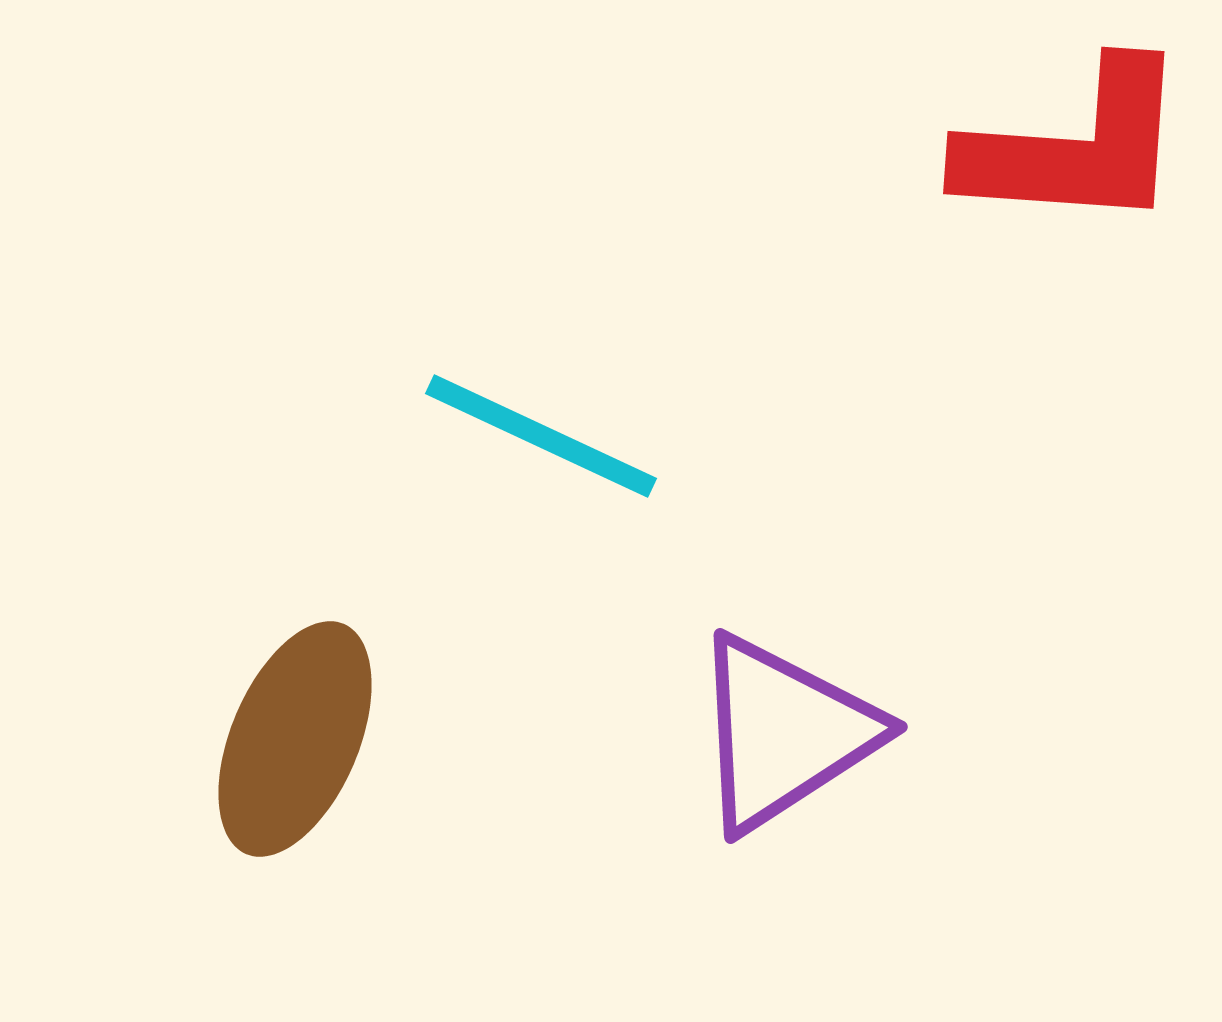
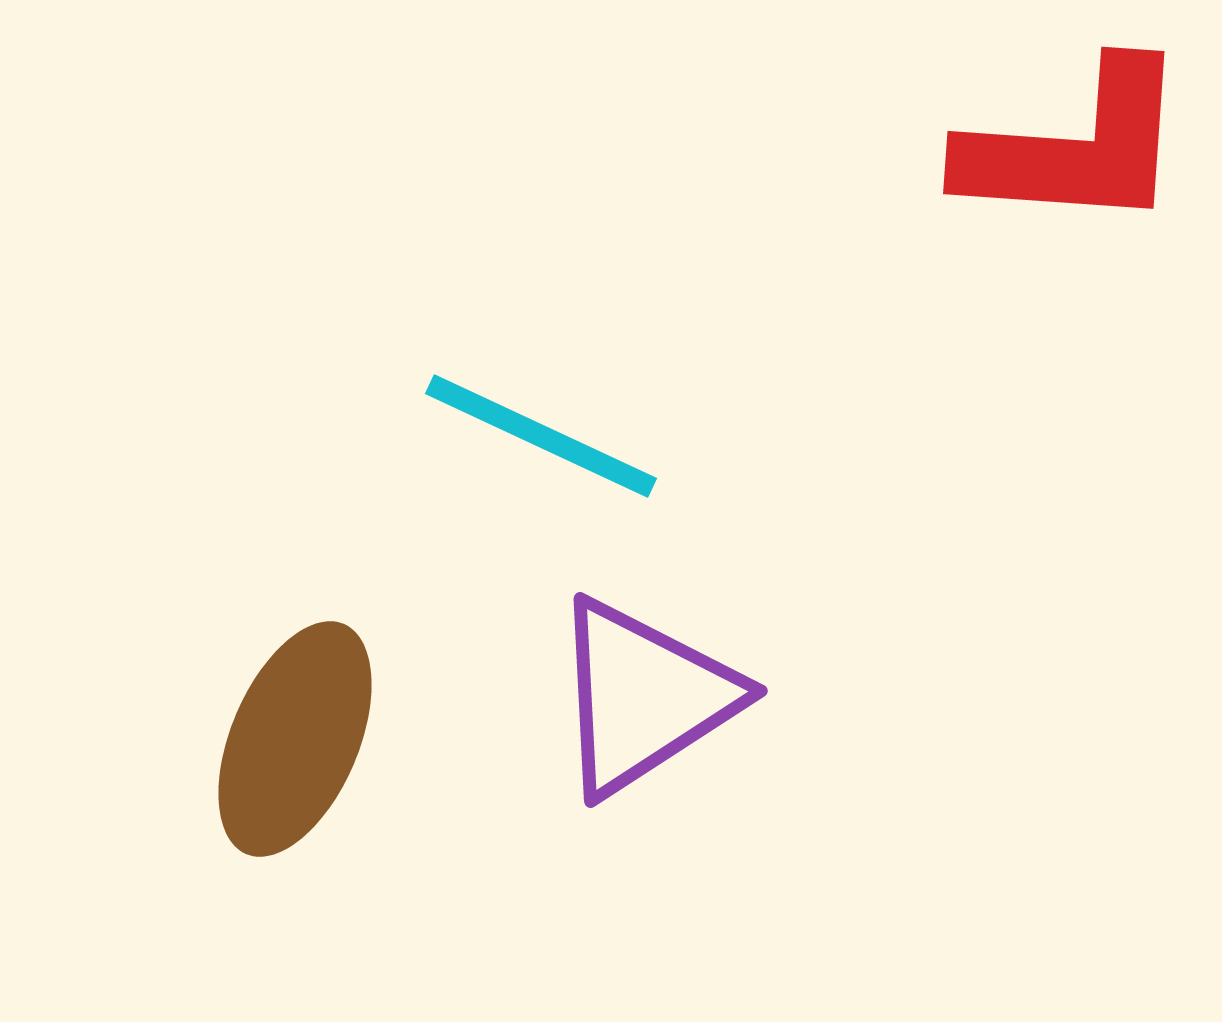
purple triangle: moved 140 px left, 36 px up
